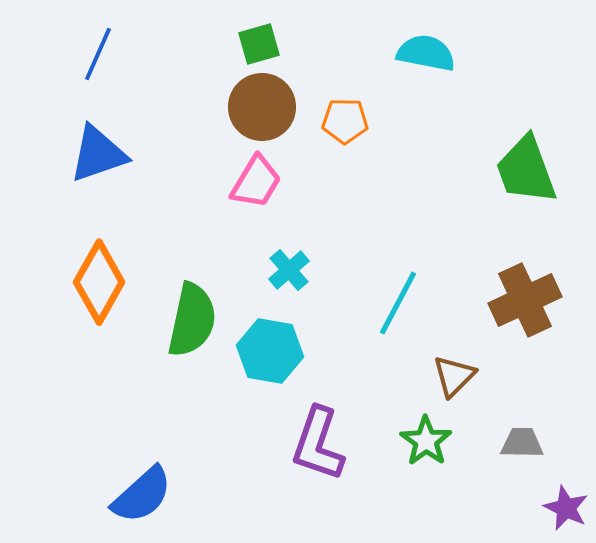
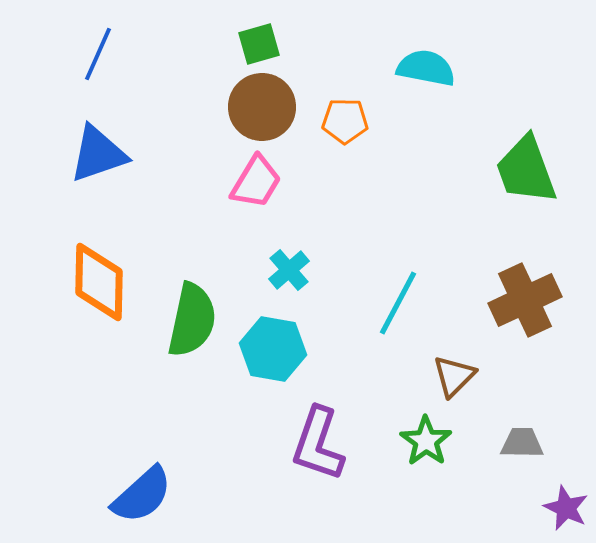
cyan semicircle: moved 15 px down
orange diamond: rotated 28 degrees counterclockwise
cyan hexagon: moved 3 px right, 2 px up
